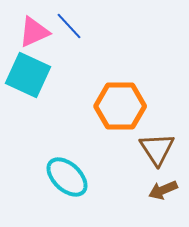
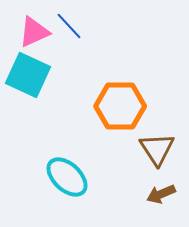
brown arrow: moved 2 px left, 4 px down
